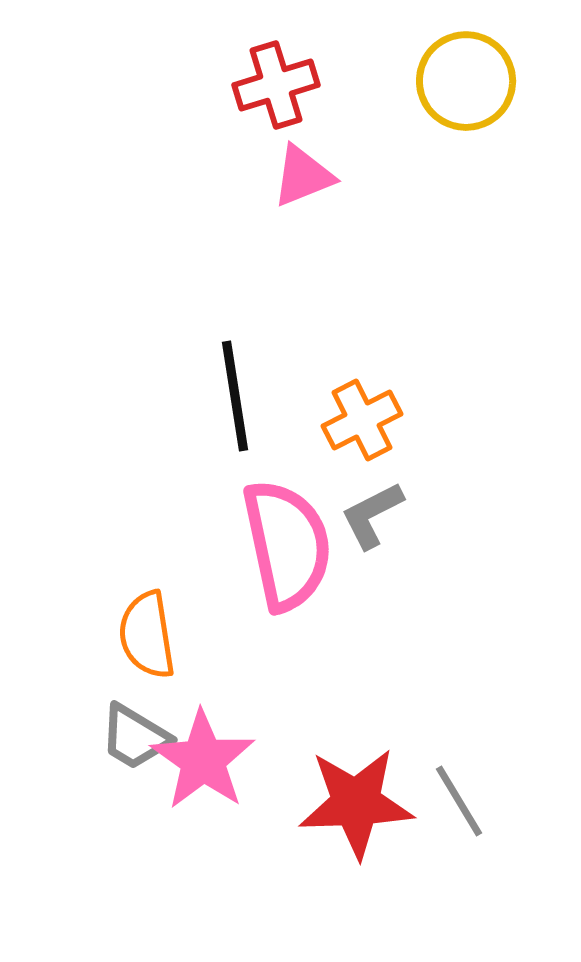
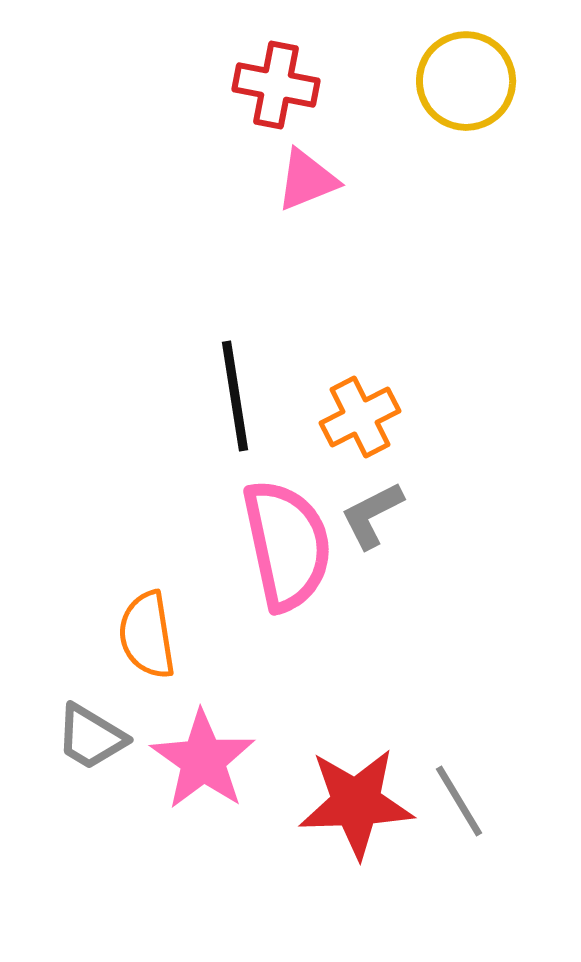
red cross: rotated 28 degrees clockwise
pink triangle: moved 4 px right, 4 px down
orange cross: moved 2 px left, 3 px up
gray trapezoid: moved 44 px left
